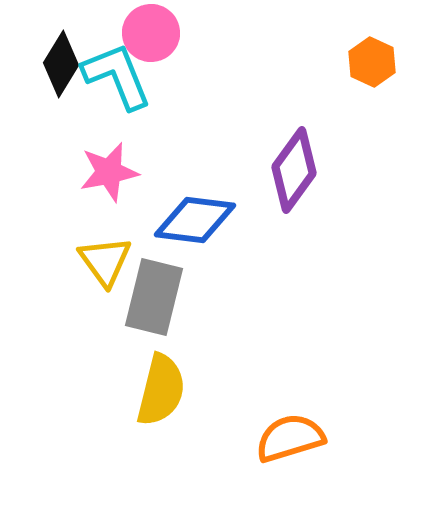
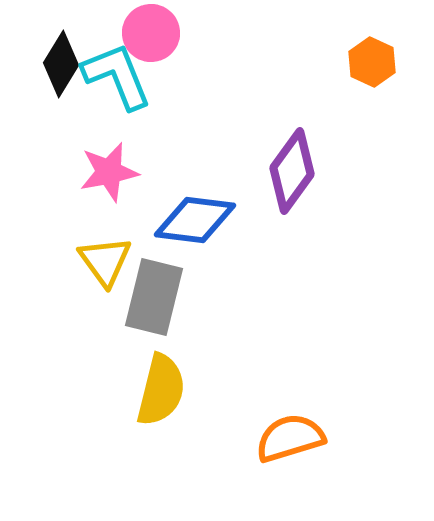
purple diamond: moved 2 px left, 1 px down
